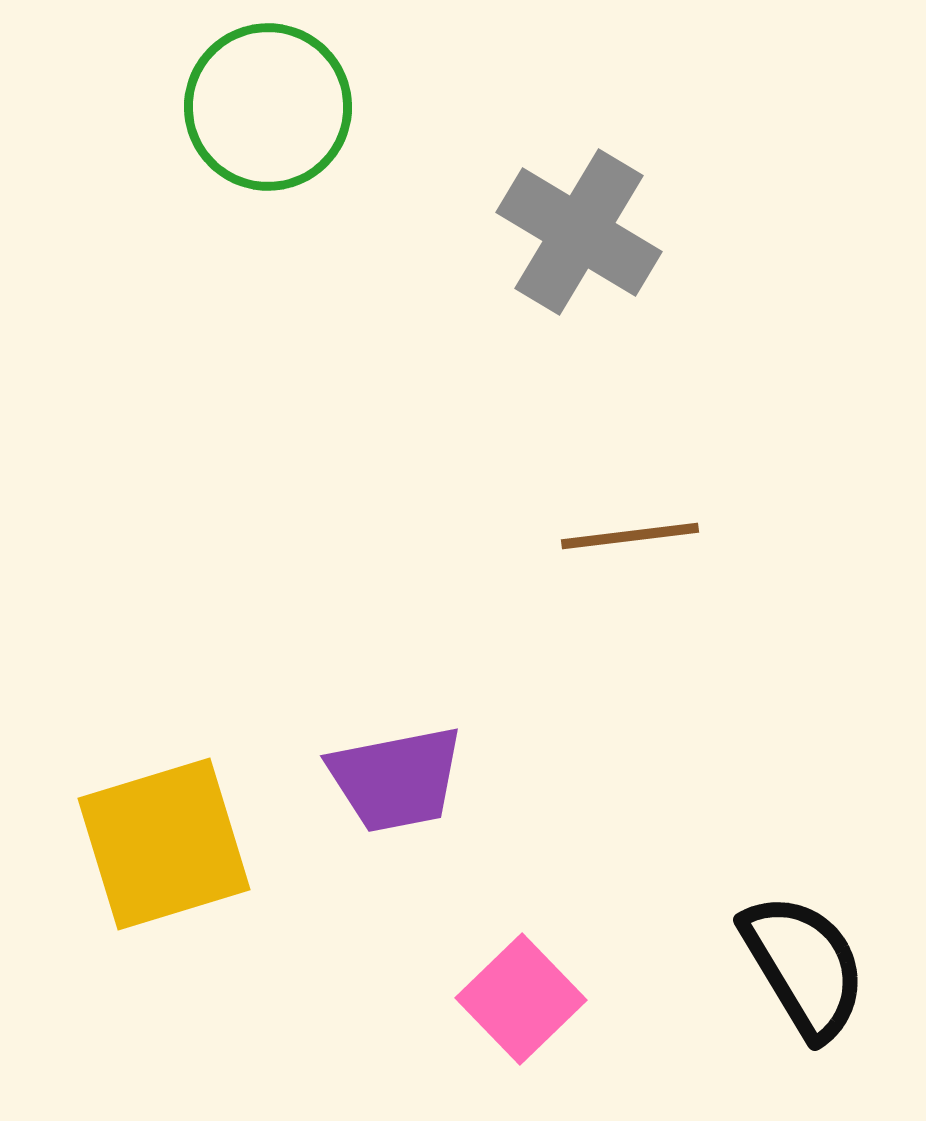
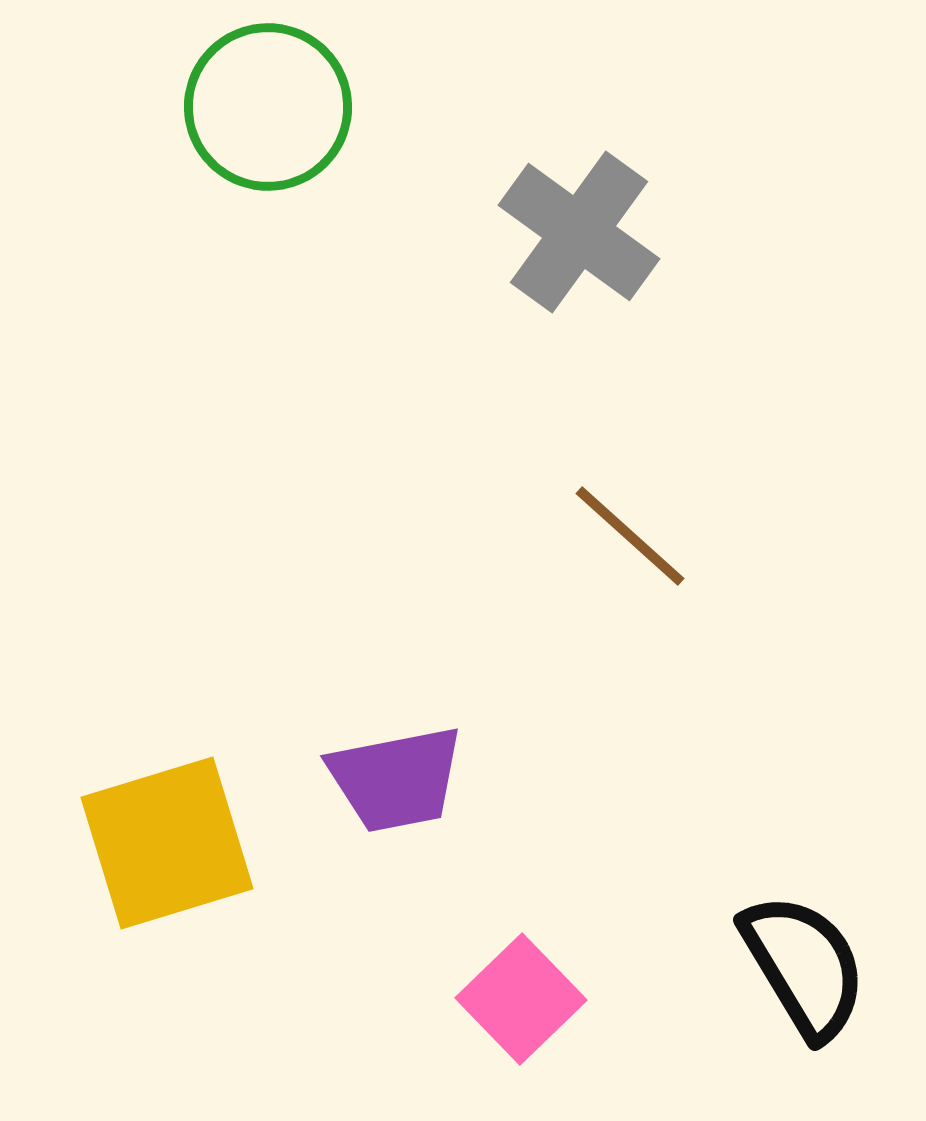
gray cross: rotated 5 degrees clockwise
brown line: rotated 49 degrees clockwise
yellow square: moved 3 px right, 1 px up
